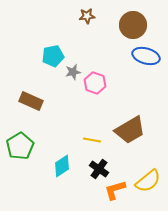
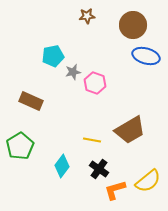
cyan diamond: rotated 20 degrees counterclockwise
